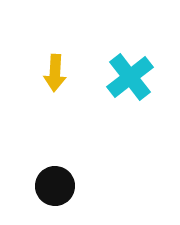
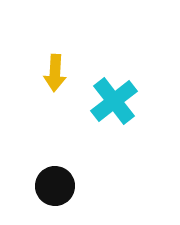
cyan cross: moved 16 px left, 24 px down
